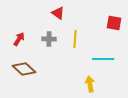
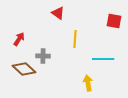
red square: moved 2 px up
gray cross: moved 6 px left, 17 px down
yellow arrow: moved 2 px left, 1 px up
